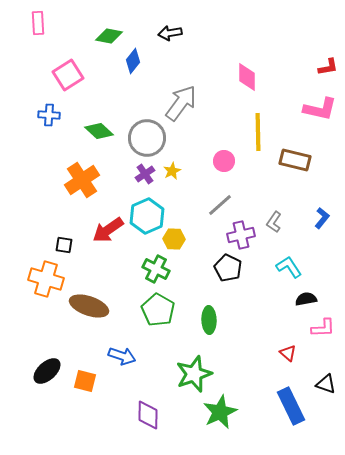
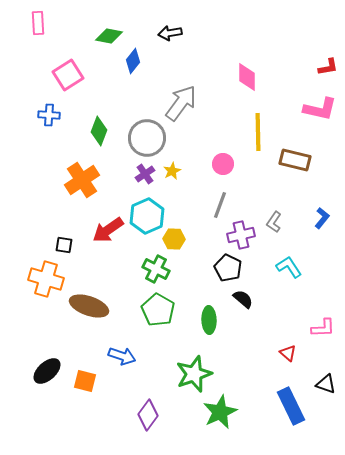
green diamond at (99, 131): rotated 68 degrees clockwise
pink circle at (224, 161): moved 1 px left, 3 px down
gray line at (220, 205): rotated 28 degrees counterclockwise
black semicircle at (306, 299): moved 63 px left; rotated 50 degrees clockwise
purple diamond at (148, 415): rotated 36 degrees clockwise
